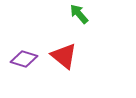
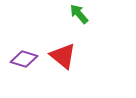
red triangle: moved 1 px left
